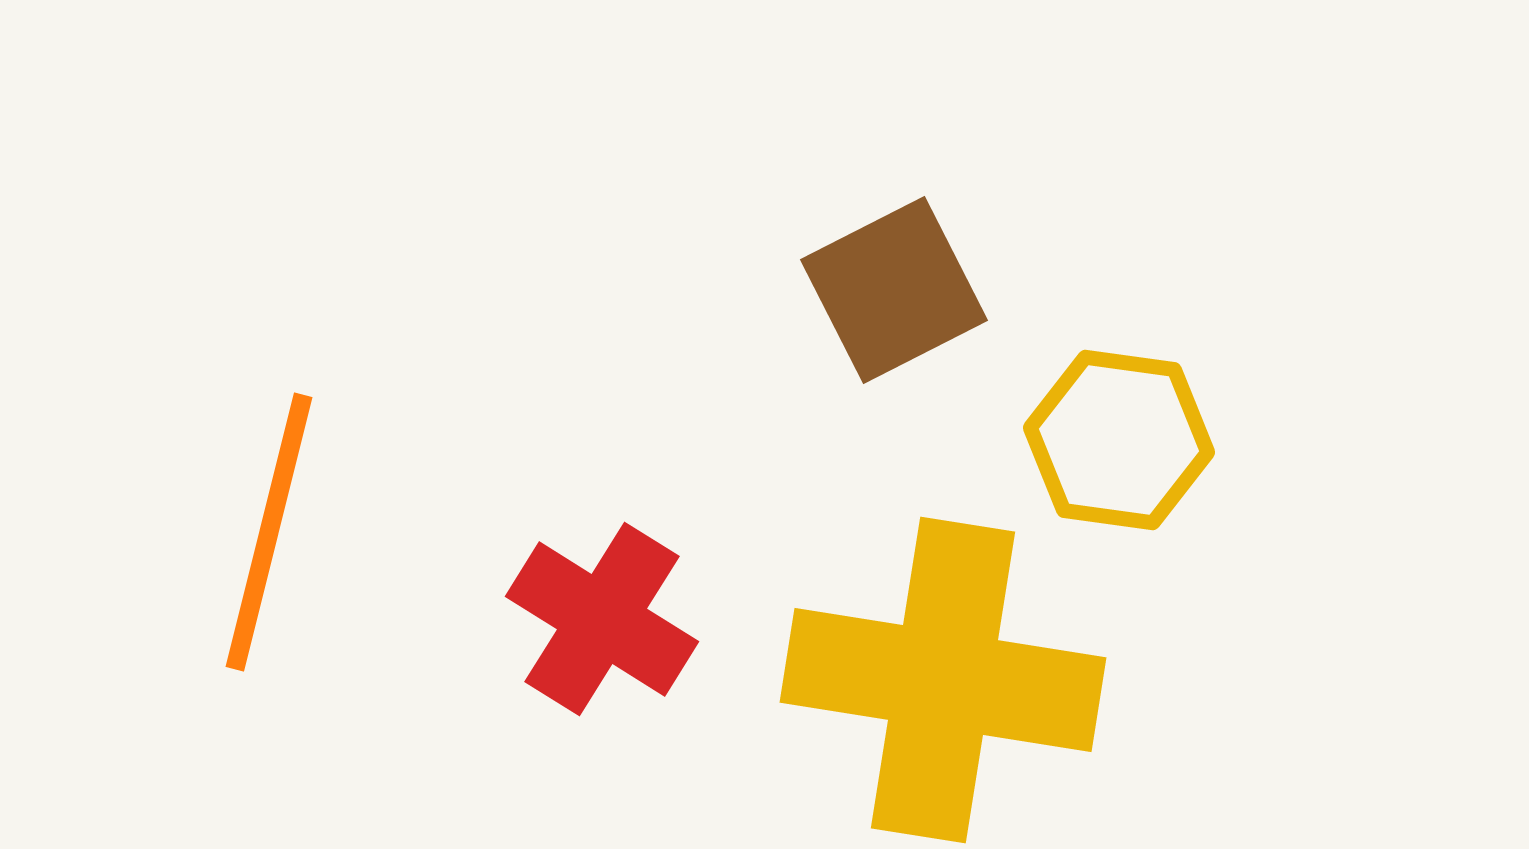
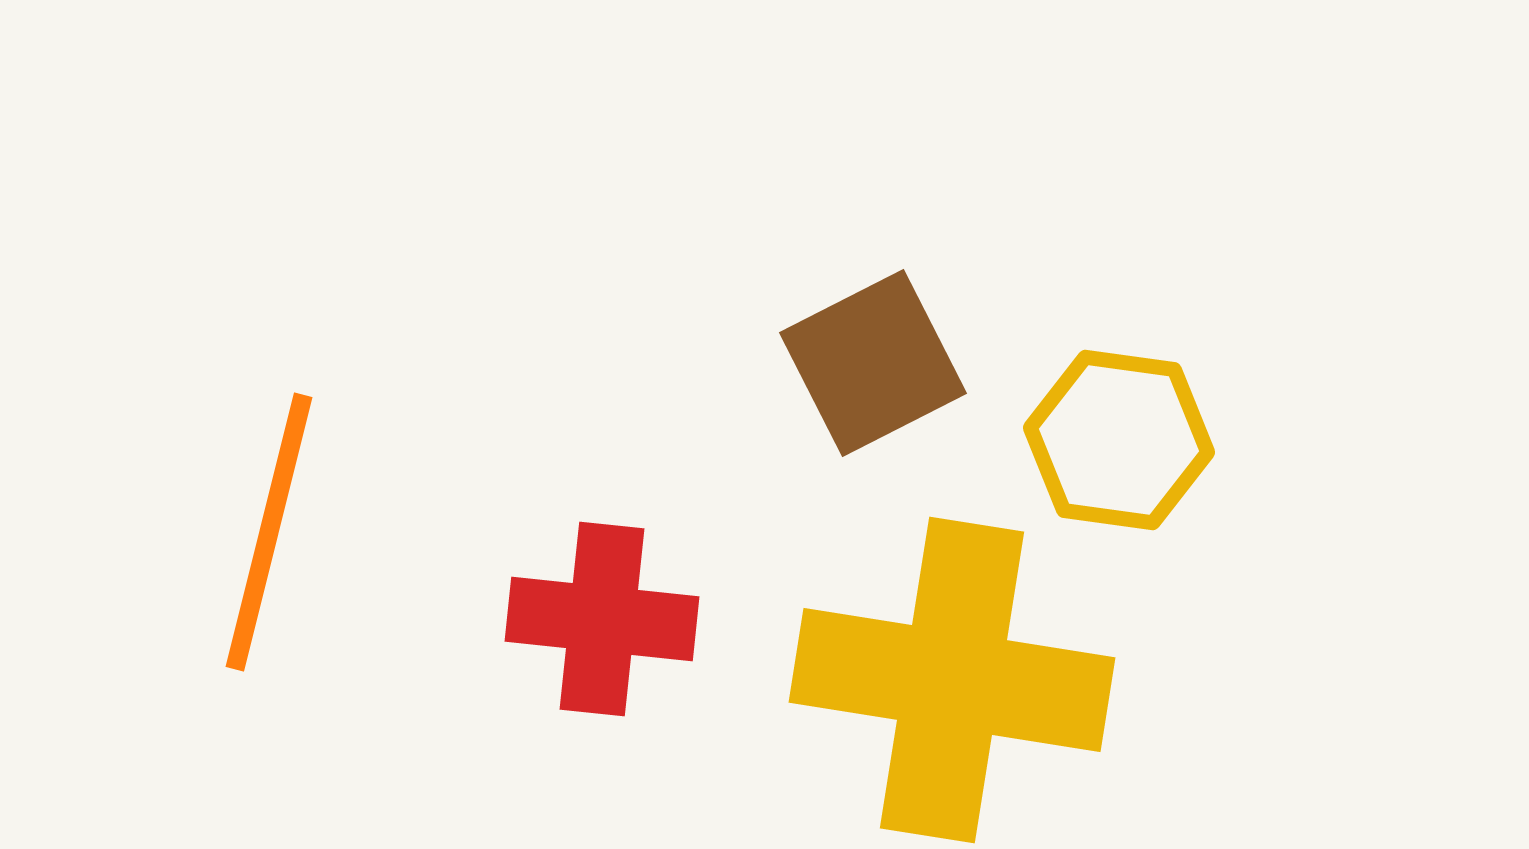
brown square: moved 21 px left, 73 px down
red cross: rotated 26 degrees counterclockwise
yellow cross: moved 9 px right
